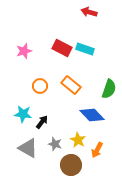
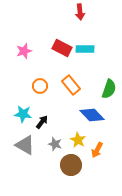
red arrow: moved 9 px left; rotated 112 degrees counterclockwise
cyan rectangle: rotated 18 degrees counterclockwise
orange rectangle: rotated 12 degrees clockwise
gray triangle: moved 3 px left, 3 px up
